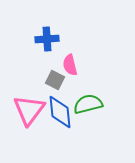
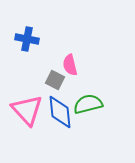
blue cross: moved 20 px left; rotated 15 degrees clockwise
pink triangle: moved 2 px left; rotated 20 degrees counterclockwise
